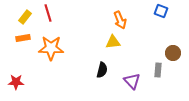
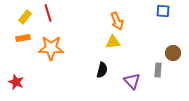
blue square: moved 2 px right; rotated 16 degrees counterclockwise
orange arrow: moved 3 px left, 1 px down
red star: rotated 21 degrees clockwise
